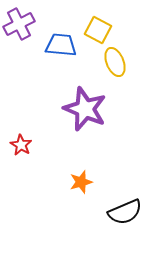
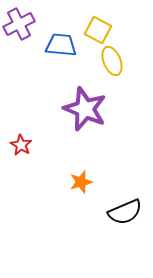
yellow ellipse: moved 3 px left, 1 px up
